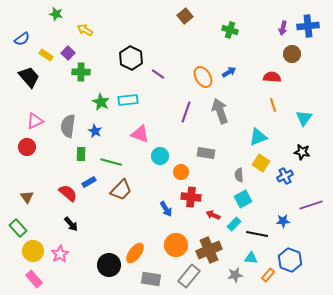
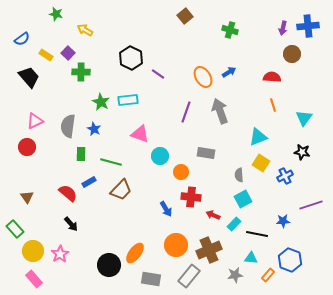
blue star at (95, 131): moved 1 px left, 2 px up
green rectangle at (18, 228): moved 3 px left, 1 px down
